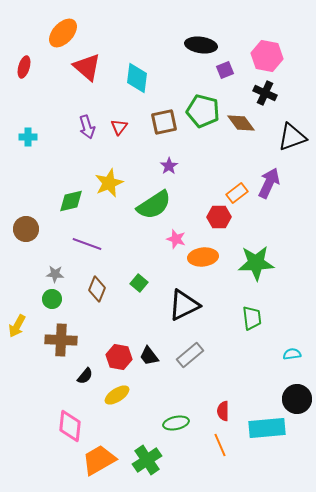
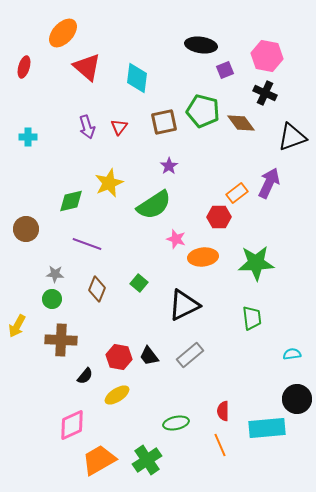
pink diamond at (70, 426): moved 2 px right, 1 px up; rotated 60 degrees clockwise
